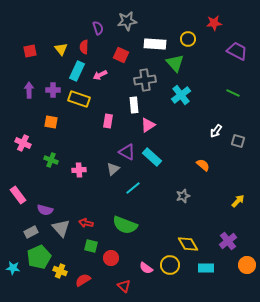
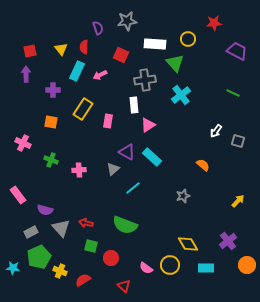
purple arrow at (29, 90): moved 3 px left, 16 px up
yellow rectangle at (79, 99): moved 4 px right, 10 px down; rotated 75 degrees counterclockwise
